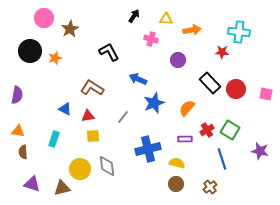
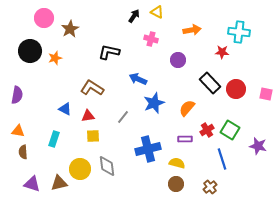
yellow triangle: moved 9 px left, 7 px up; rotated 24 degrees clockwise
black L-shape: rotated 50 degrees counterclockwise
purple star: moved 2 px left, 5 px up
brown triangle: moved 3 px left, 5 px up
